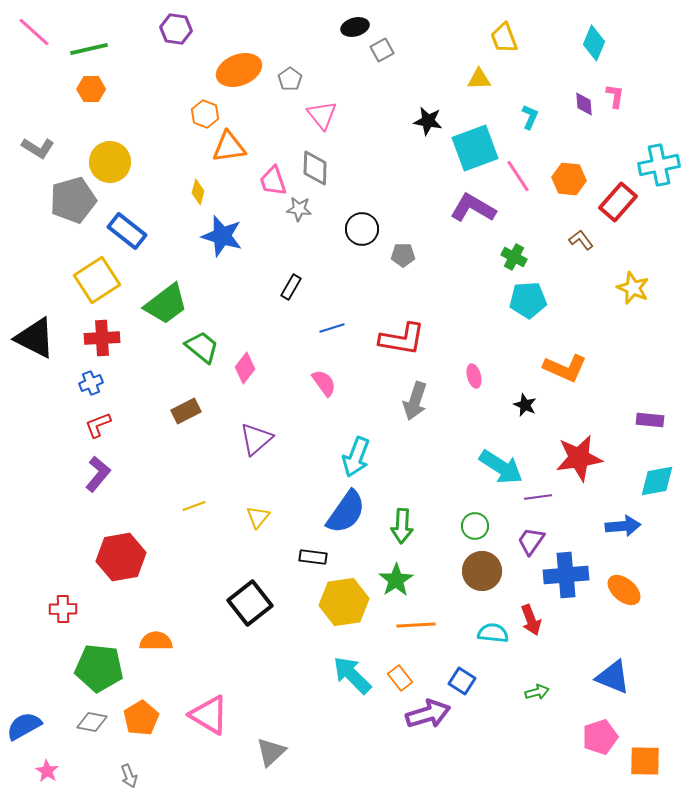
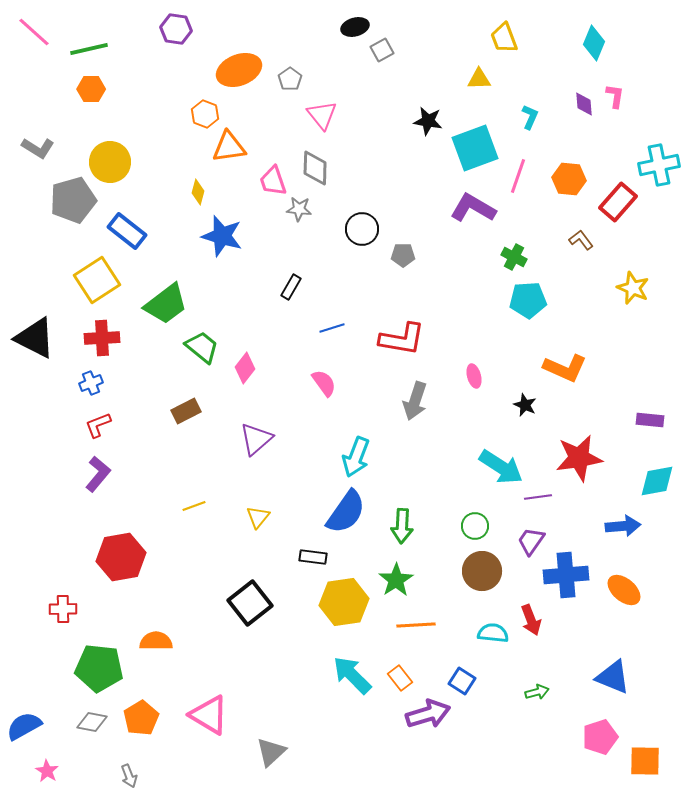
pink line at (518, 176): rotated 52 degrees clockwise
